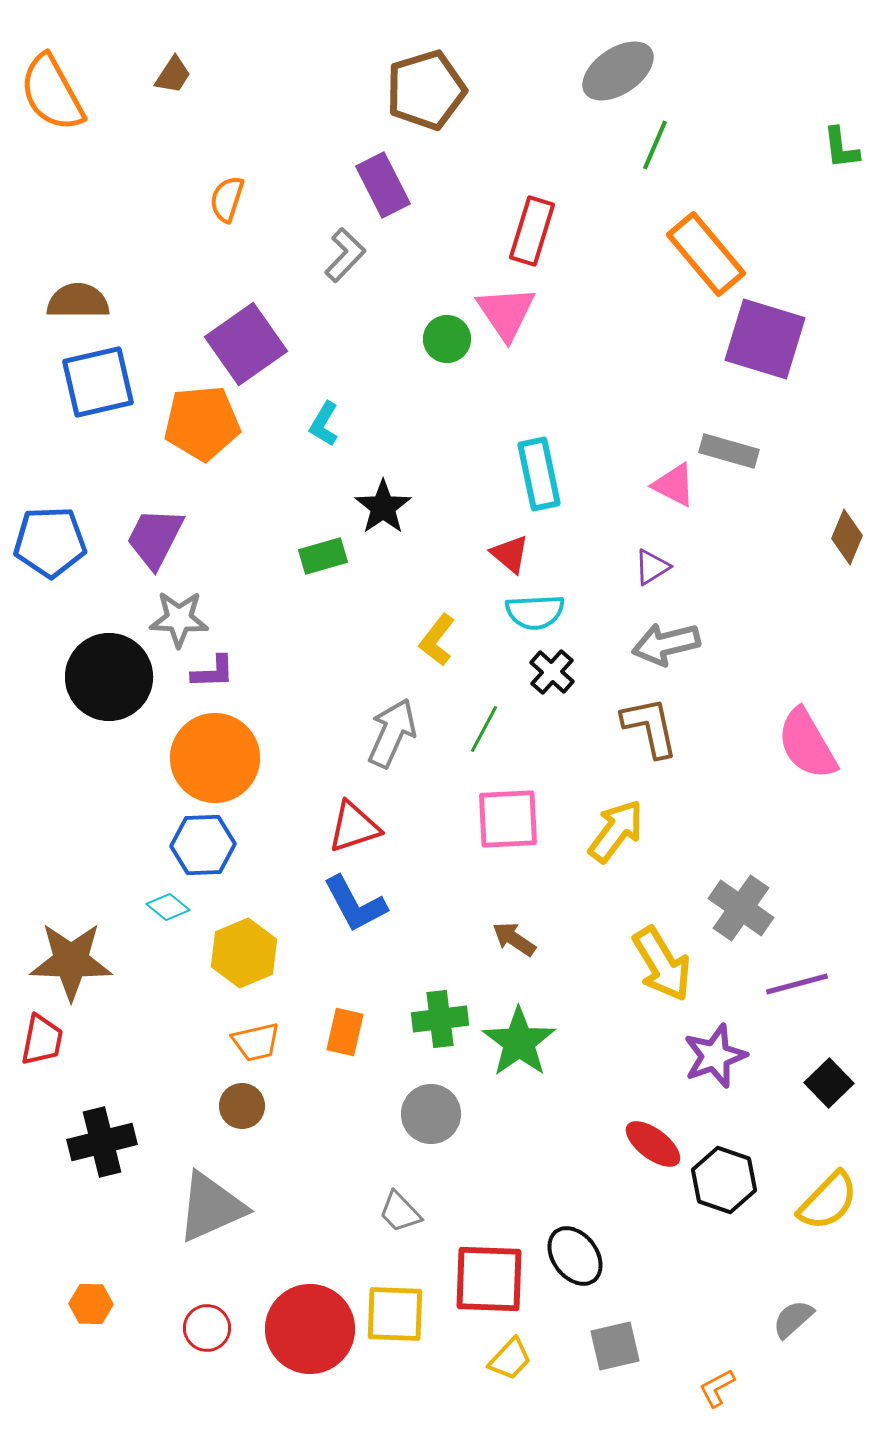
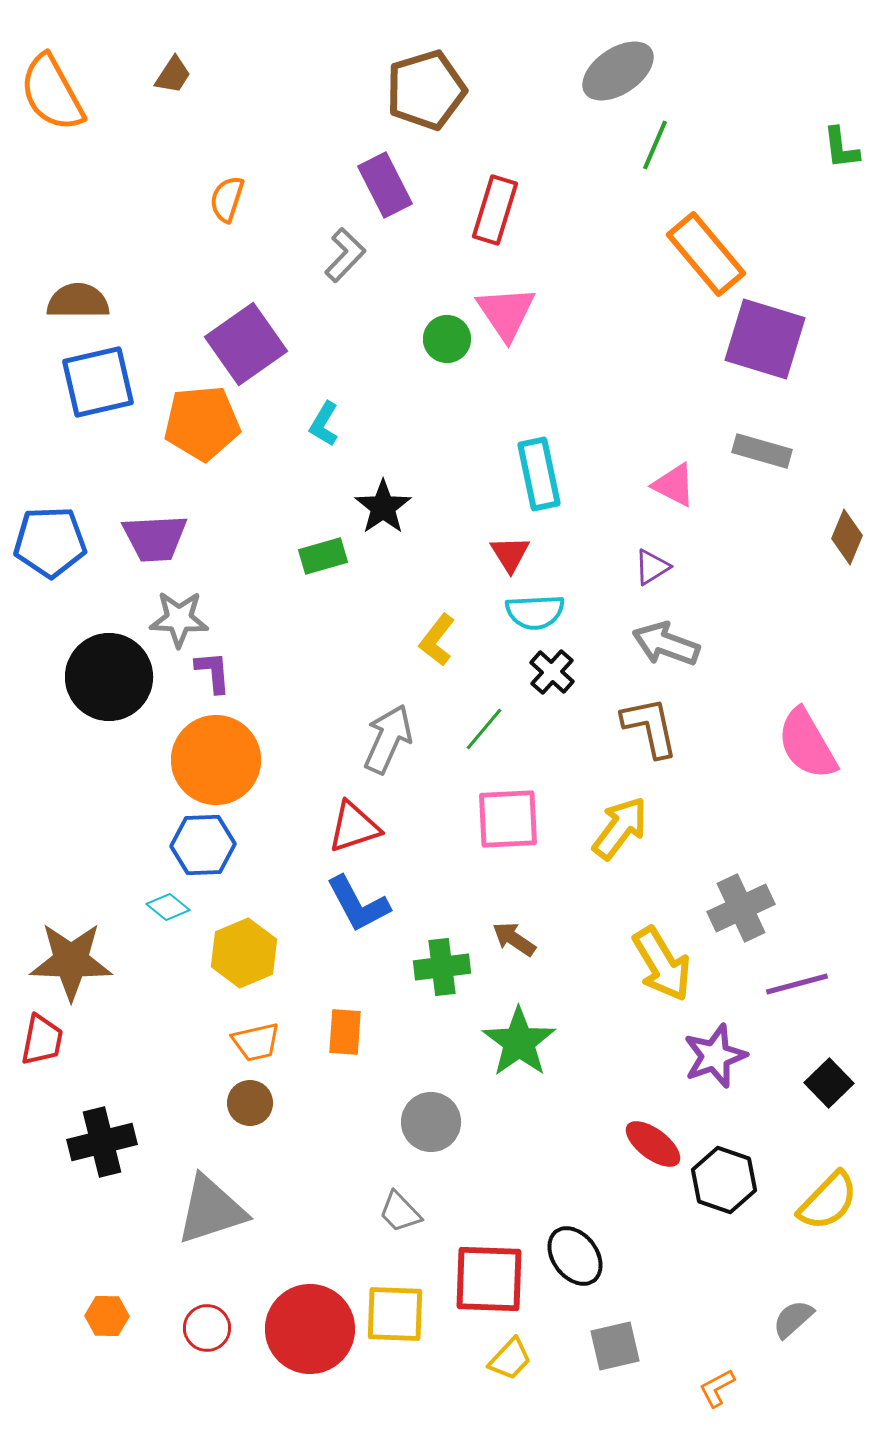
purple rectangle at (383, 185): moved 2 px right
red rectangle at (532, 231): moved 37 px left, 21 px up
gray rectangle at (729, 451): moved 33 px right
purple trapezoid at (155, 538): rotated 120 degrees counterclockwise
red triangle at (510, 554): rotated 18 degrees clockwise
gray arrow at (666, 644): rotated 34 degrees clockwise
purple L-shape at (213, 672): rotated 93 degrees counterclockwise
green line at (484, 729): rotated 12 degrees clockwise
gray arrow at (392, 733): moved 4 px left, 6 px down
orange circle at (215, 758): moved 1 px right, 2 px down
yellow arrow at (616, 831): moved 4 px right, 3 px up
blue L-shape at (355, 904): moved 3 px right
gray cross at (741, 908): rotated 30 degrees clockwise
green cross at (440, 1019): moved 2 px right, 52 px up
orange rectangle at (345, 1032): rotated 9 degrees counterclockwise
brown circle at (242, 1106): moved 8 px right, 3 px up
gray circle at (431, 1114): moved 8 px down
gray triangle at (211, 1207): moved 3 px down; rotated 6 degrees clockwise
orange hexagon at (91, 1304): moved 16 px right, 12 px down
